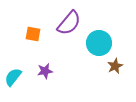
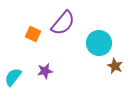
purple semicircle: moved 6 px left
orange square: rotated 14 degrees clockwise
brown star: rotated 21 degrees counterclockwise
